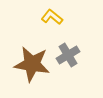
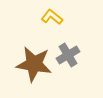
brown star: moved 2 px right
